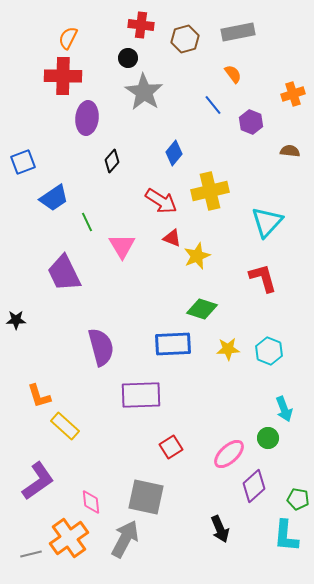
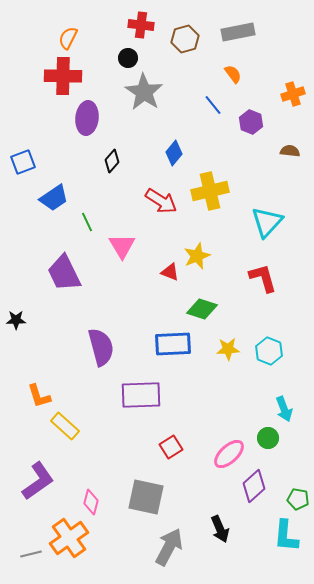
red triangle at (172, 238): moved 2 px left, 34 px down
pink diamond at (91, 502): rotated 20 degrees clockwise
gray arrow at (125, 539): moved 44 px right, 8 px down
